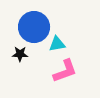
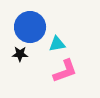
blue circle: moved 4 px left
